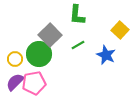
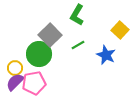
green L-shape: rotated 25 degrees clockwise
yellow circle: moved 9 px down
